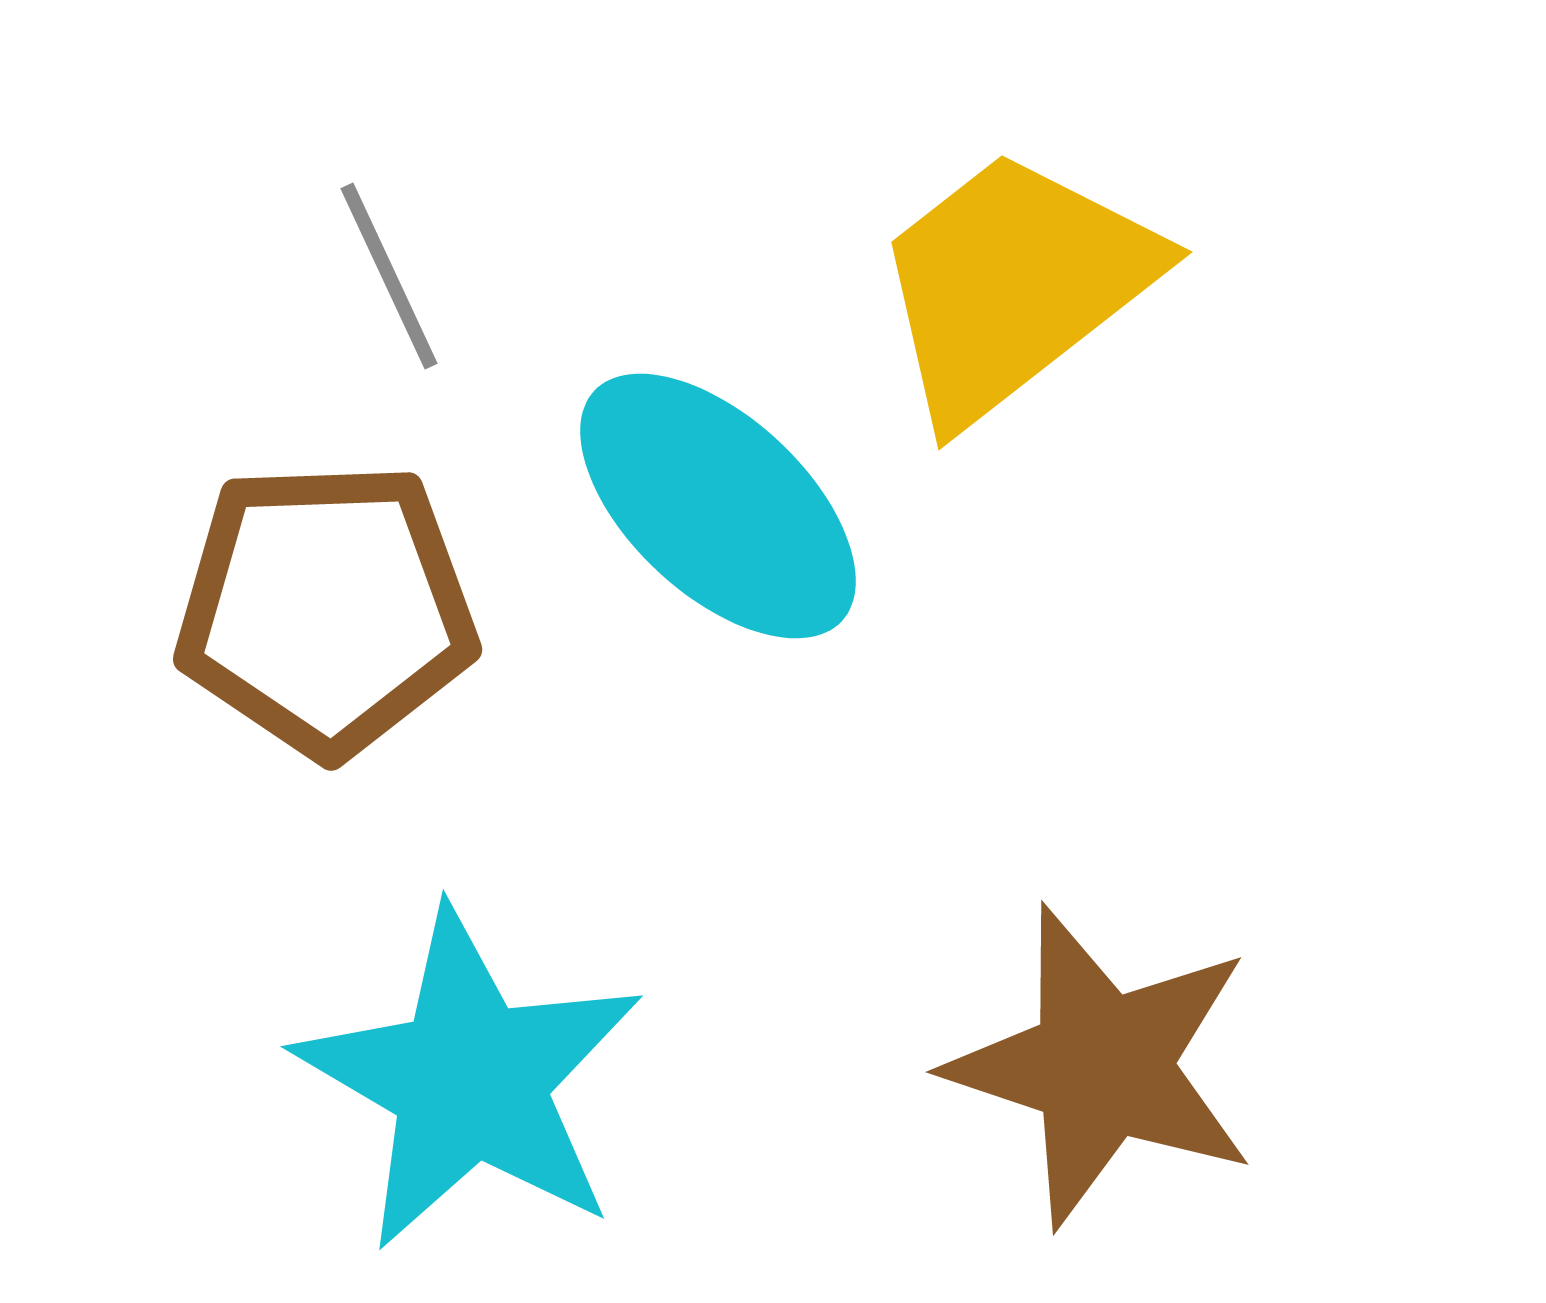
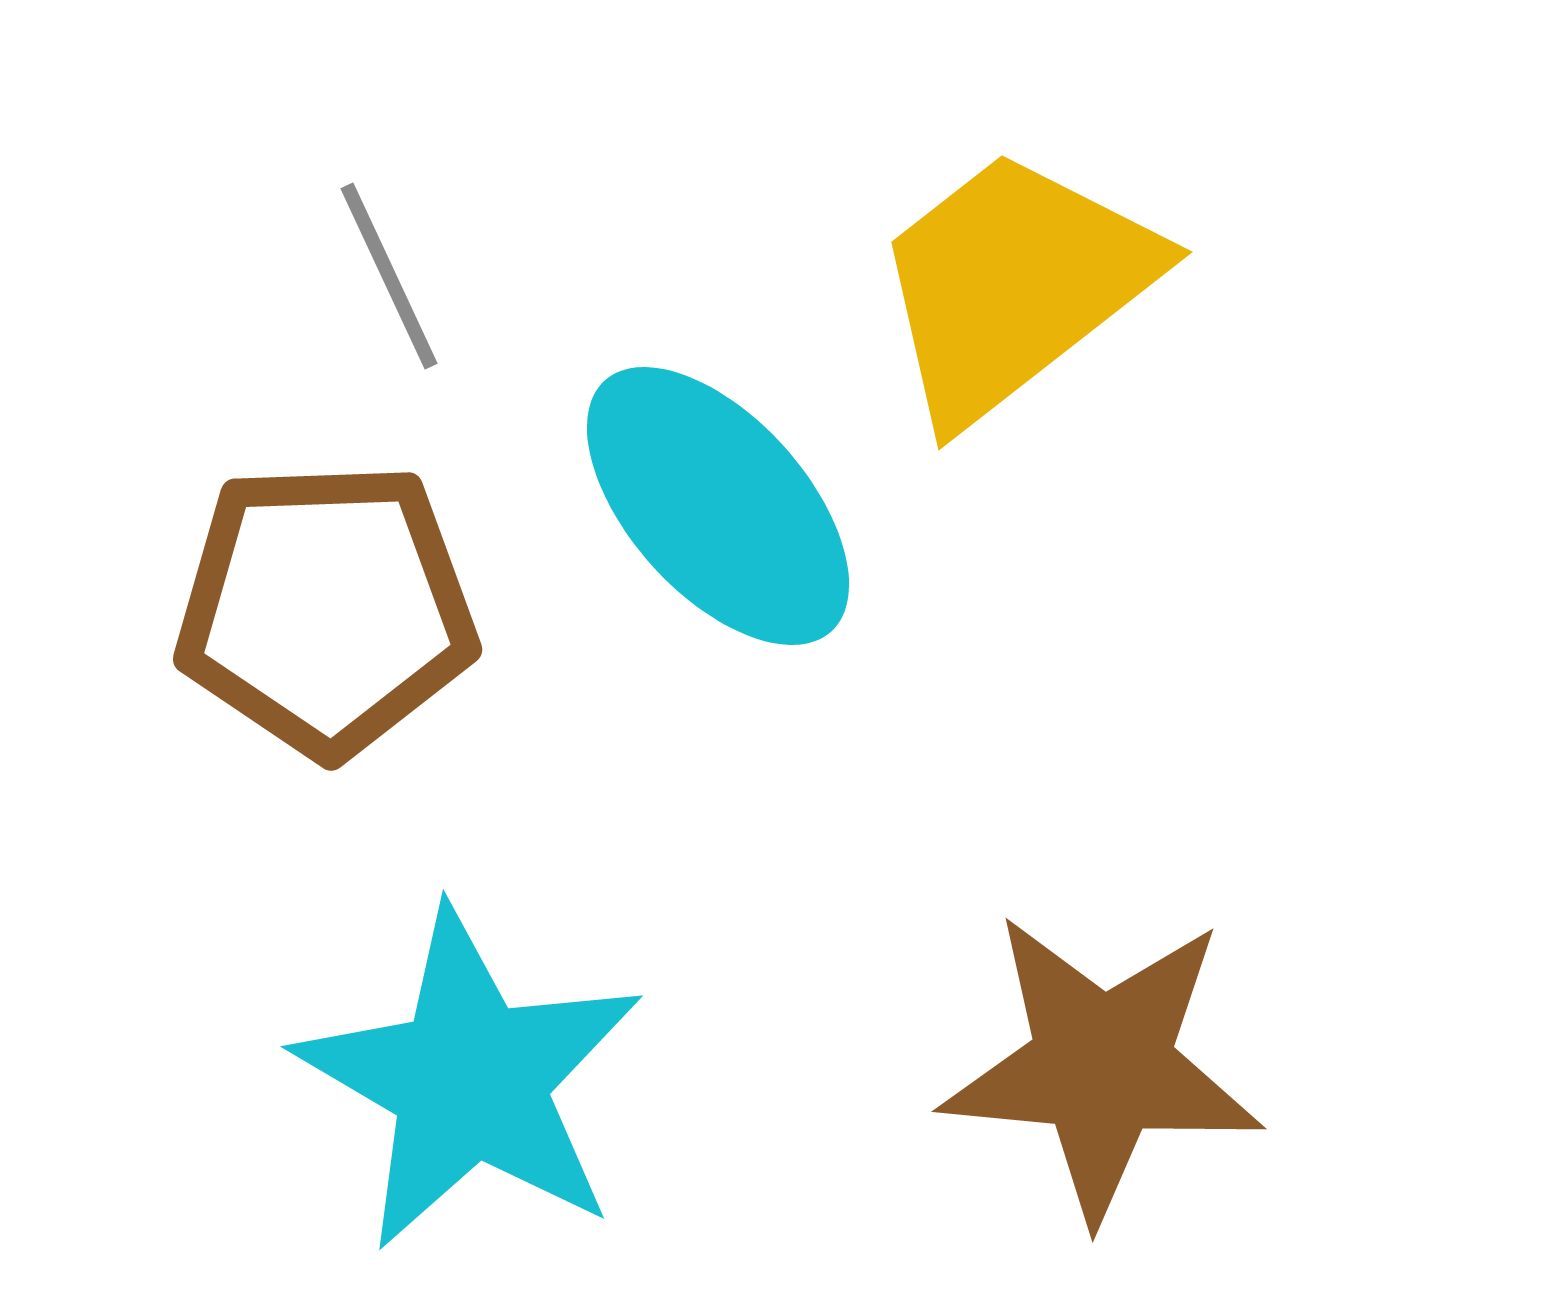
cyan ellipse: rotated 5 degrees clockwise
brown star: rotated 13 degrees counterclockwise
